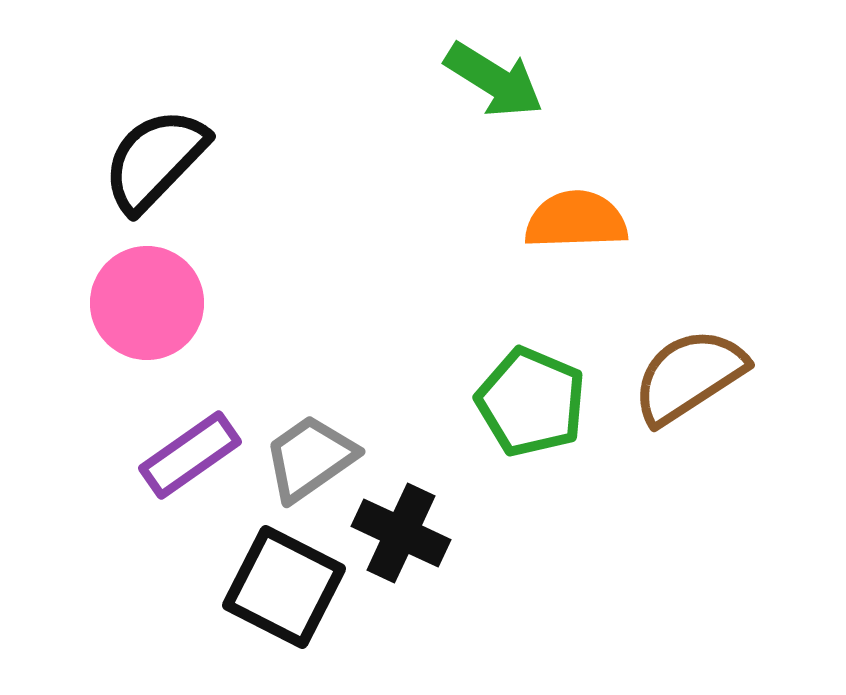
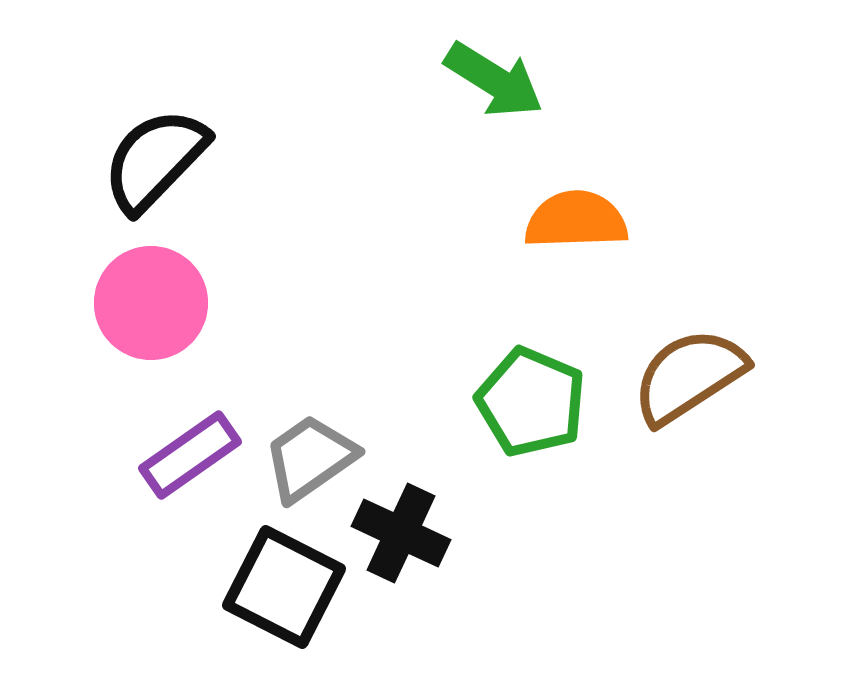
pink circle: moved 4 px right
